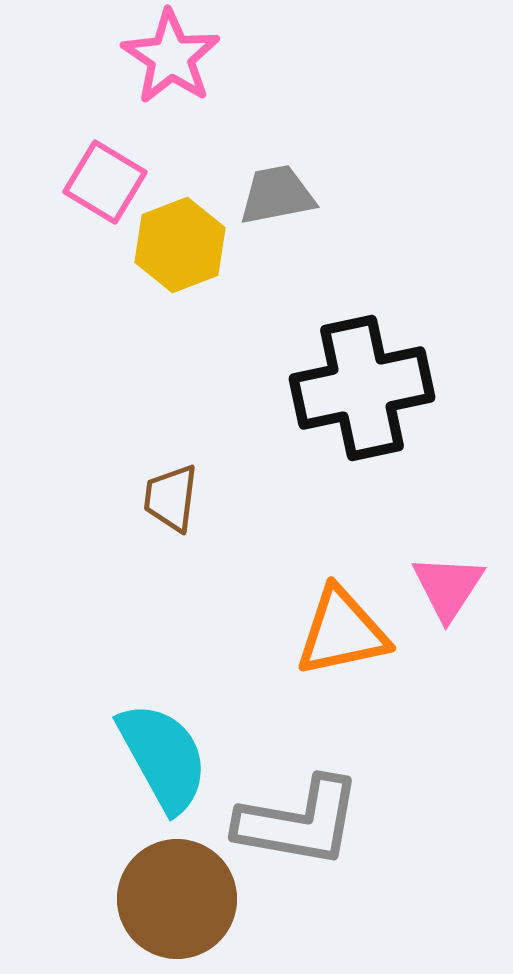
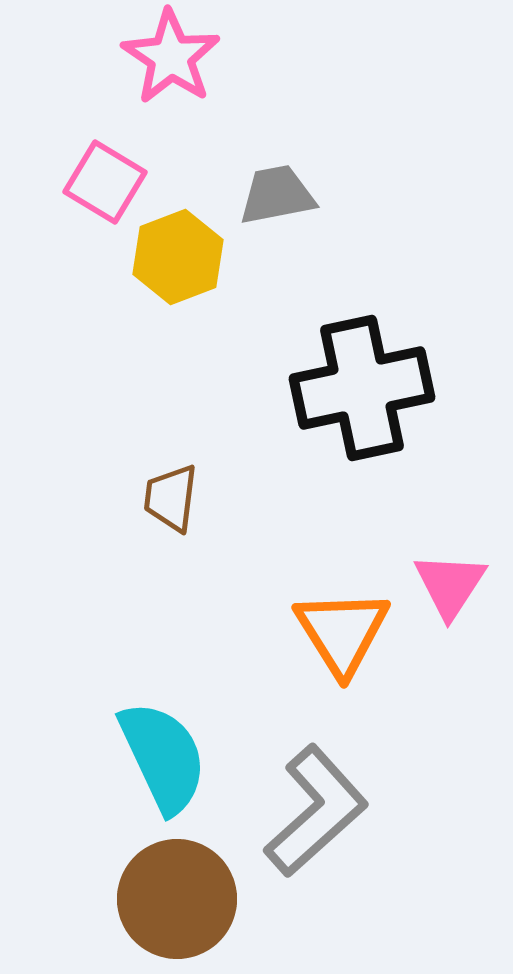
yellow hexagon: moved 2 px left, 12 px down
pink triangle: moved 2 px right, 2 px up
orange triangle: rotated 50 degrees counterclockwise
cyan semicircle: rotated 4 degrees clockwise
gray L-shape: moved 17 px right, 11 px up; rotated 52 degrees counterclockwise
